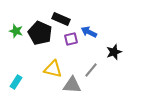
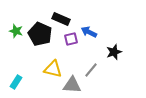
black pentagon: moved 1 px down
